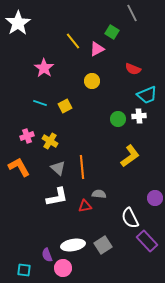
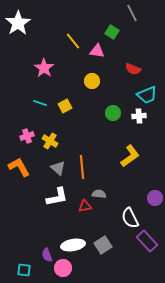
pink triangle: moved 2 px down; rotated 35 degrees clockwise
green circle: moved 5 px left, 6 px up
